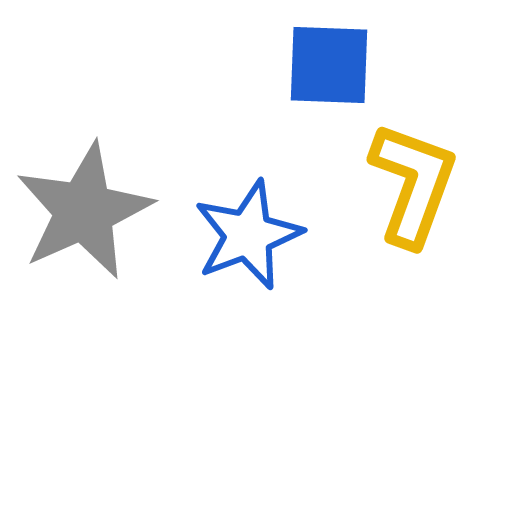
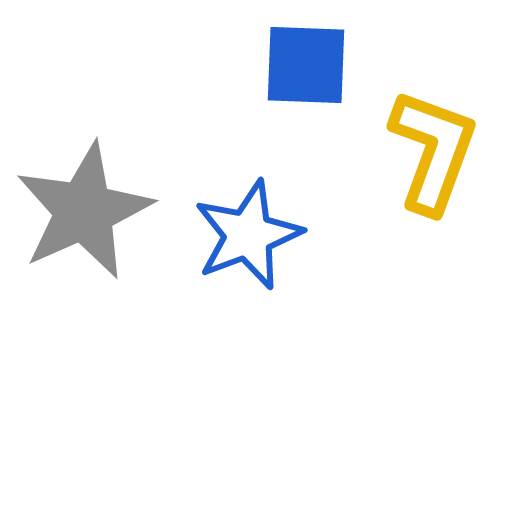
blue square: moved 23 px left
yellow L-shape: moved 20 px right, 33 px up
